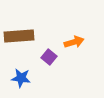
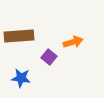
orange arrow: moved 1 px left
